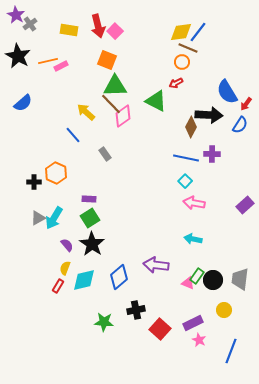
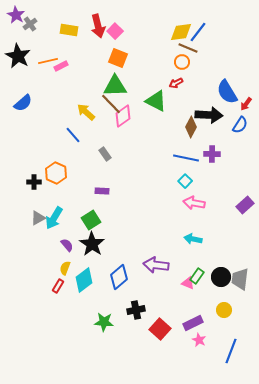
orange square at (107, 60): moved 11 px right, 2 px up
purple rectangle at (89, 199): moved 13 px right, 8 px up
green square at (90, 218): moved 1 px right, 2 px down
cyan diamond at (84, 280): rotated 25 degrees counterclockwise
black circle at (213, 280): moved 8 px right, 3 px up
